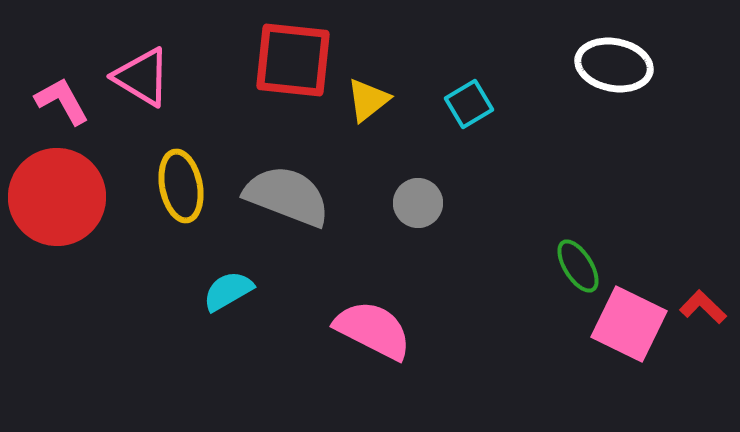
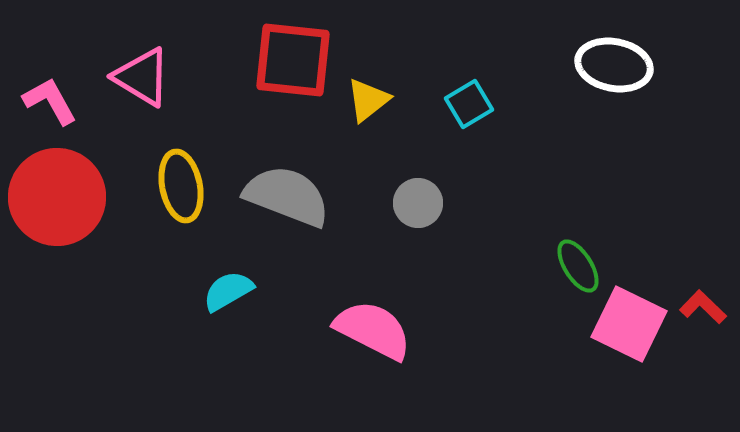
pink L-shape: moved 12 px left
